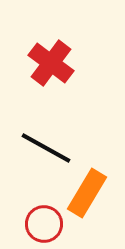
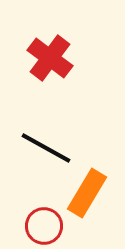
red cross: moved 1 px left, 5 px up
red circle: moved 2 px down
